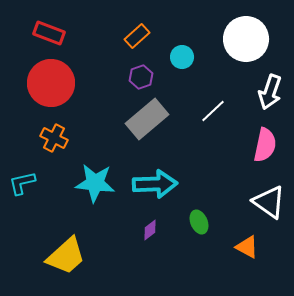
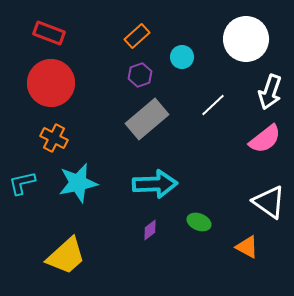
purple hexagon: moved 1 px left, 2 px up
white line: moved 6 px up
pink semicircle: moved 6 px up; rotated 40 degrees clockwise
cyan star: moved 17 px left; rotated 18 degrees counterclockwise
green ellipse: rotated 45 degrees counterclockwise
